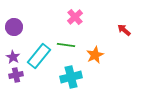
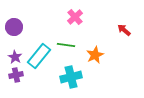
purple star: moved 2 px right
